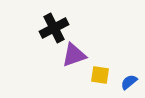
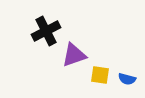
black cross: moved 8 px left, 3 px down
blue semicircle: moved 2 px left, 3 px up; rotated 126 degrees counterclockwise
